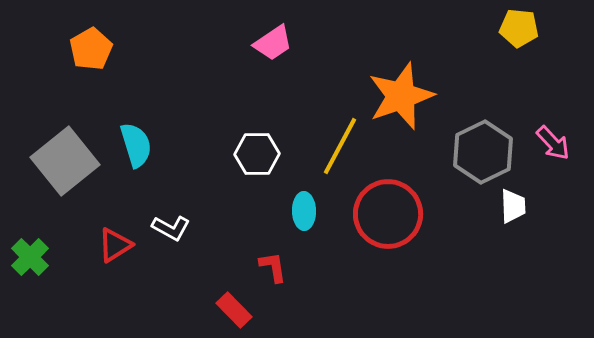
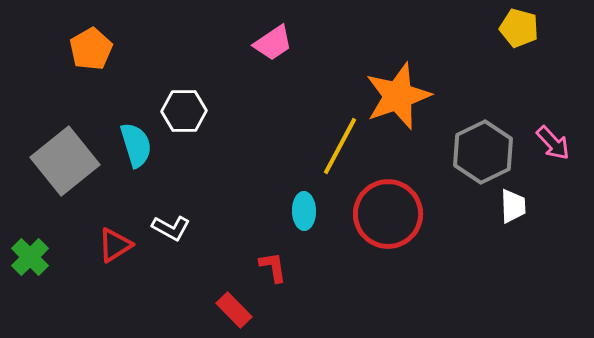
yellow pentagon: rotated 9 degrees clockwise
orange star: moved 3 px left
white hexagon: moved 73 px left, 43 px up
